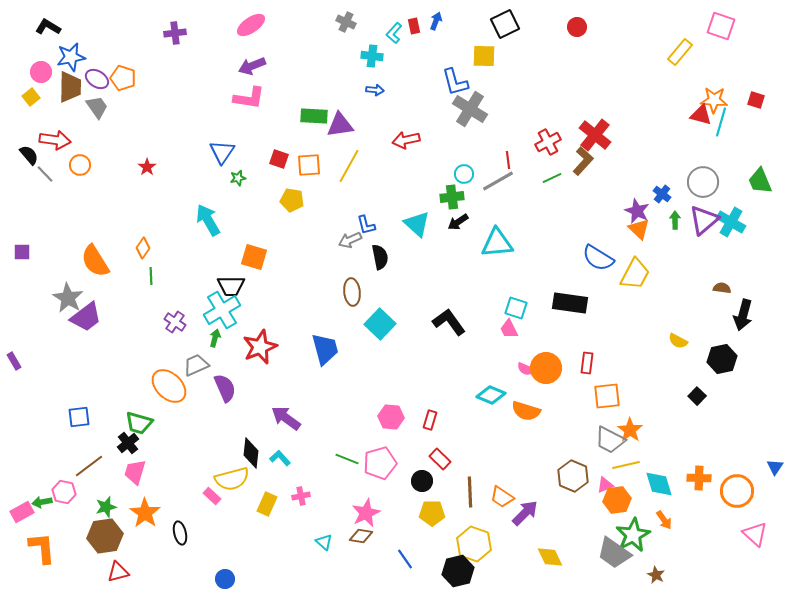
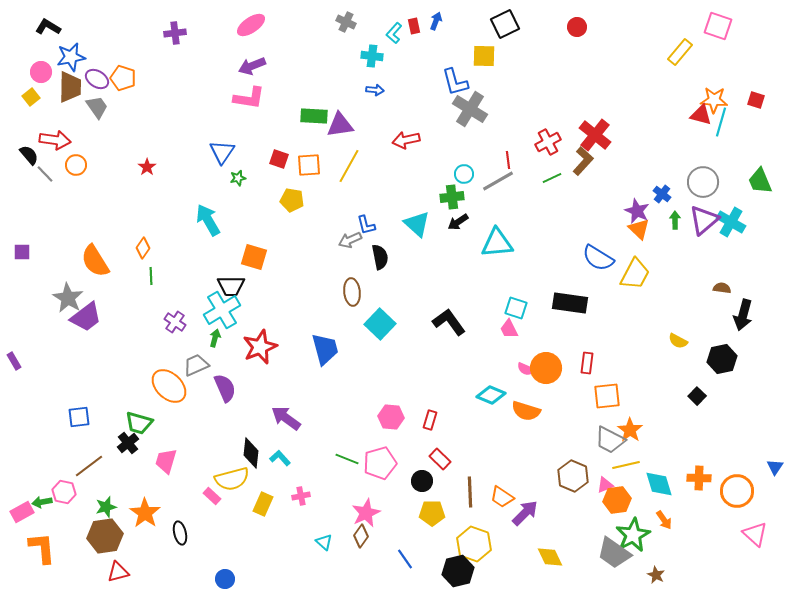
pink square at (721, 26): moved 3 px left
orange circle at (80, 165): moved 4 px left
pink trapezoid at (135, 472): moved 31 px right, 11 px up
yellow rectangle at (267, 504): moved 4 px left
brown diamond at (361, 536): rotated 65 degrees counterclockwise
